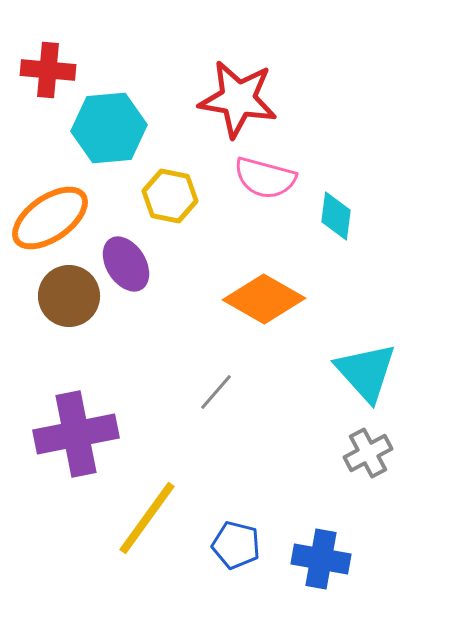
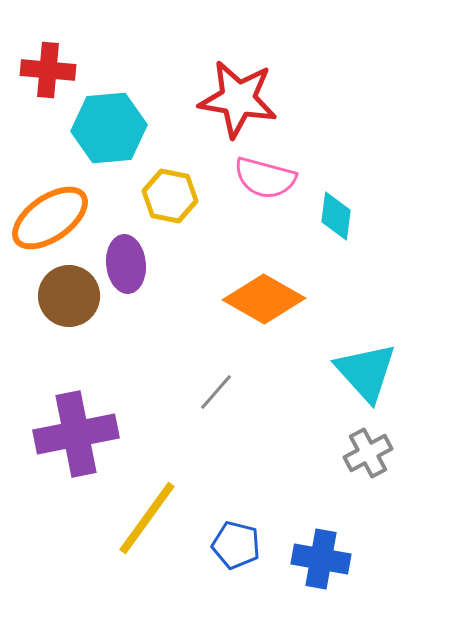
purple ellipse: rotated 26 degrees clockwise
